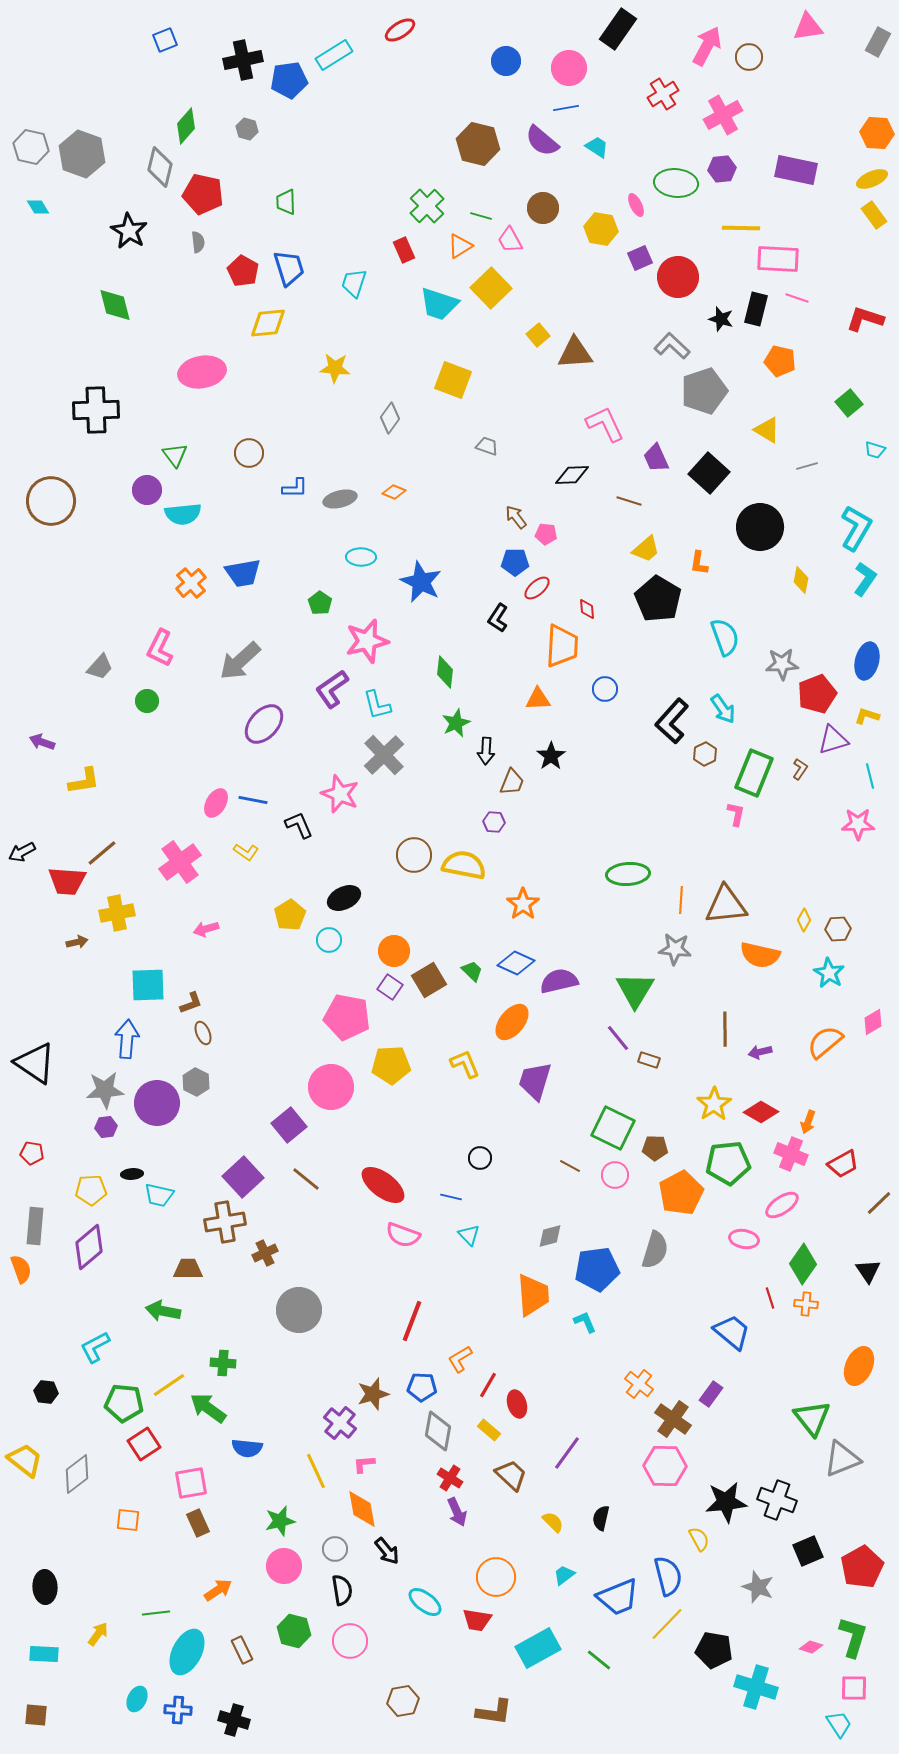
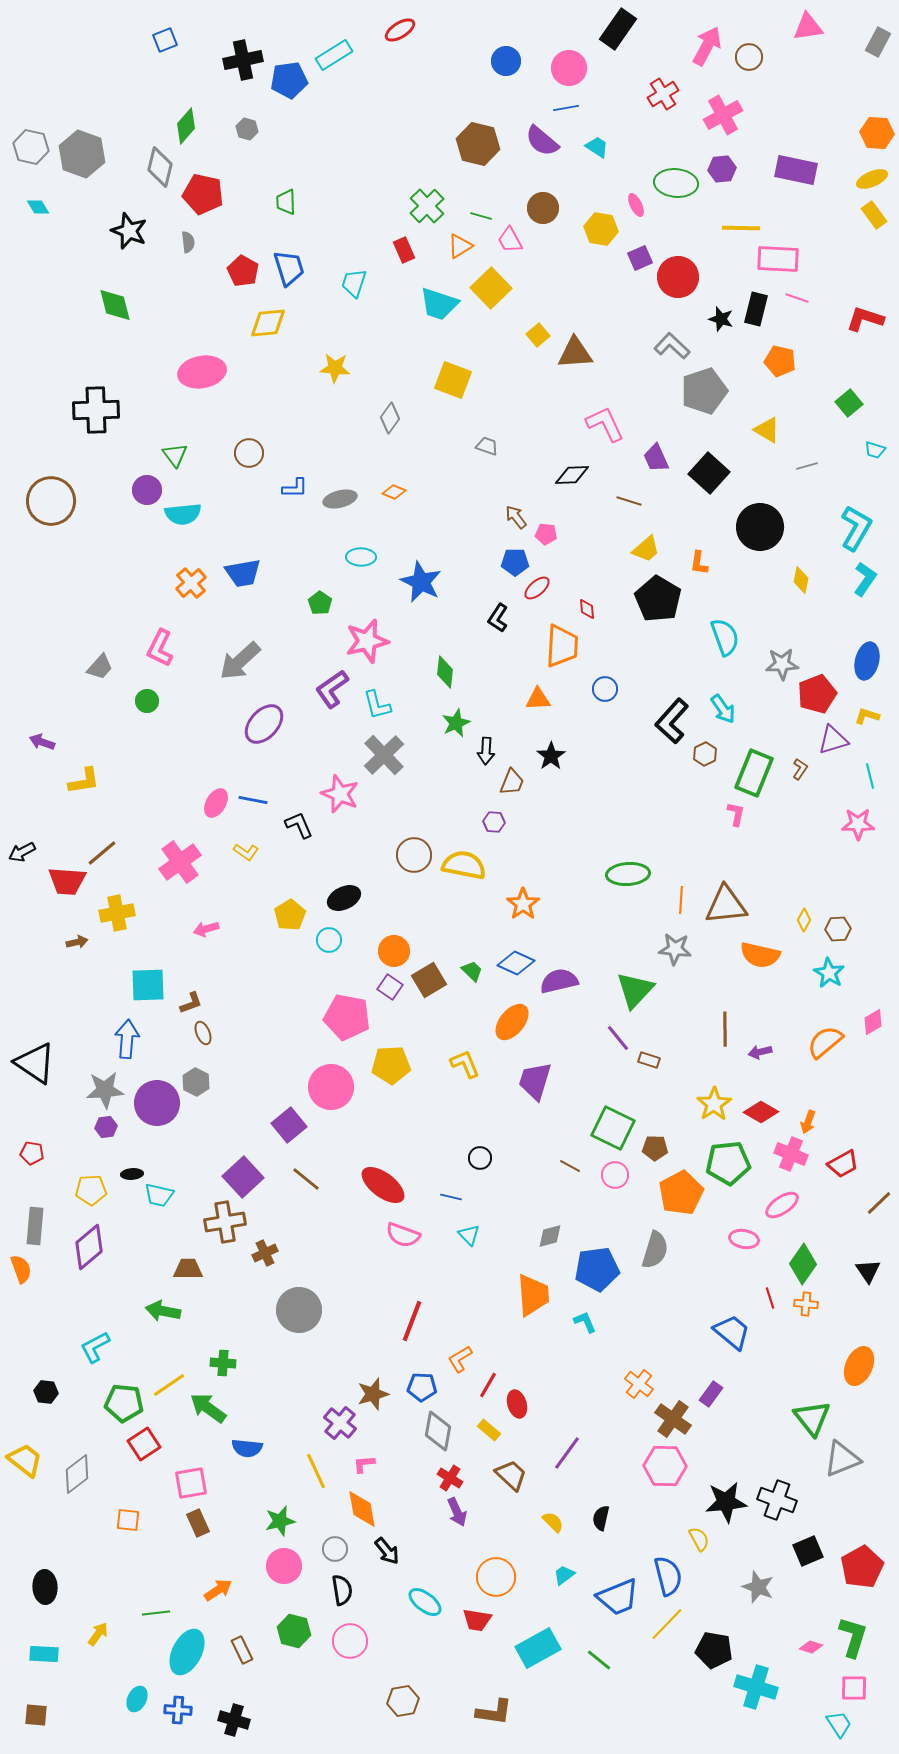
black star at (129, 231): rotated 9 degrees counterclockwise
gray semicircle at (198, 242): moved 10 px left
green triangle at (635, 990): rotated 12 degrees clockwise
